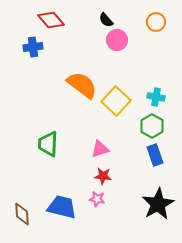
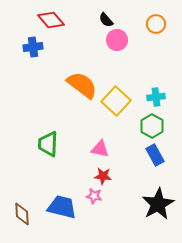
orange circle: moved 2 px down
cyan cross: rotated 18 degrees counterclockwise
pink triangle: rotated 30 degrees clockwise
blue rectangle: rotated 10 degrees counterclockwise
pink star: moved 3 px left, 3 px up
